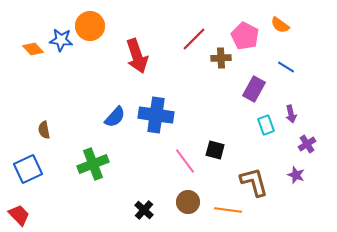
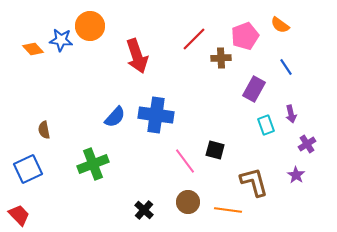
pink pentagon: rotated 24 degrees clockwise
blue line: rotated 24 degrees clockwise
purple star: rotated 12 degrees clockwise
